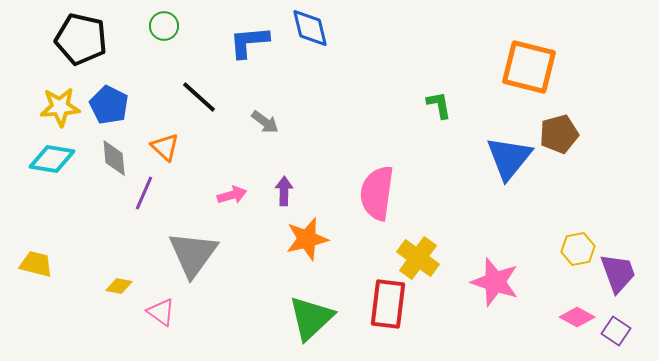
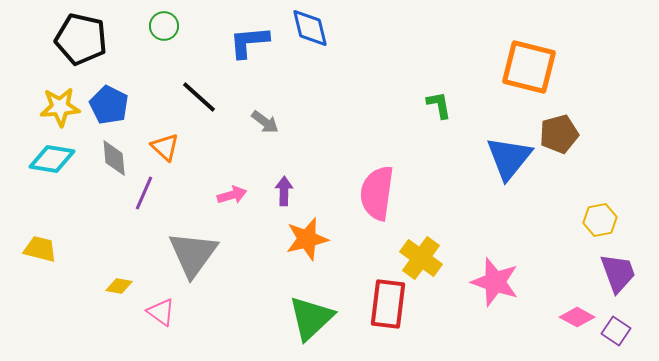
yellow hexagon: moved 22 px right, 29 px up
yellow cross: moved 3 px right
yellow trapezoid: moved 4 px right, 15 px up
